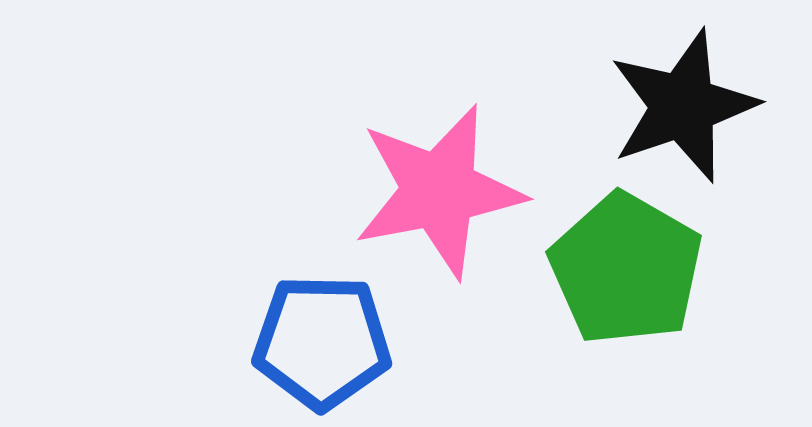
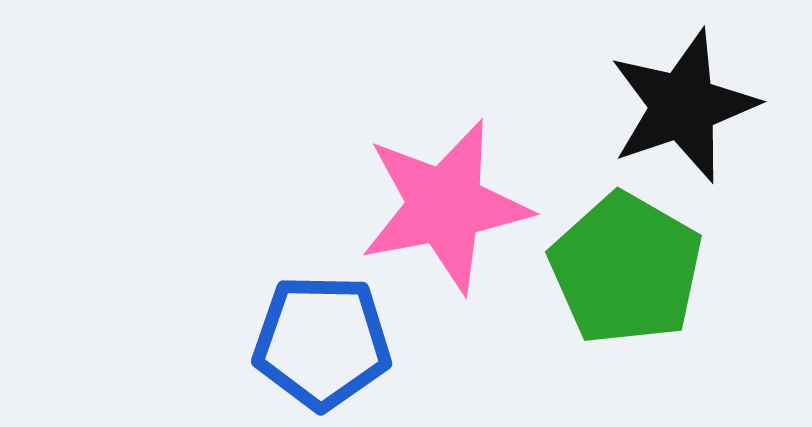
pink star: moved 6 px right, 15 px down
